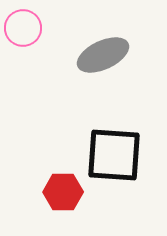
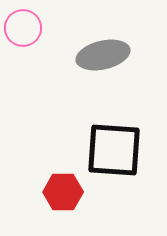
gray ellipse: rotated 12 degrees clockwise
black square: moved 5 px up
